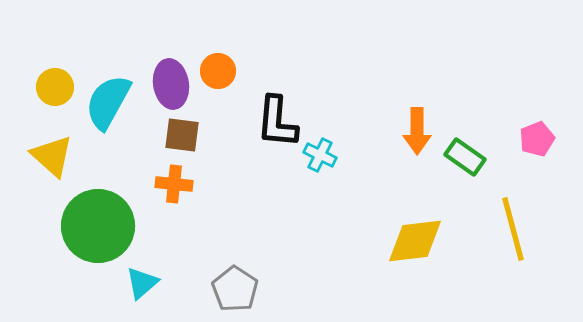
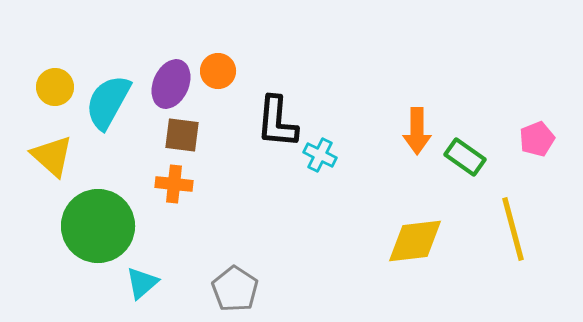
purple ellipse: rotated 33 degrees clockwise
